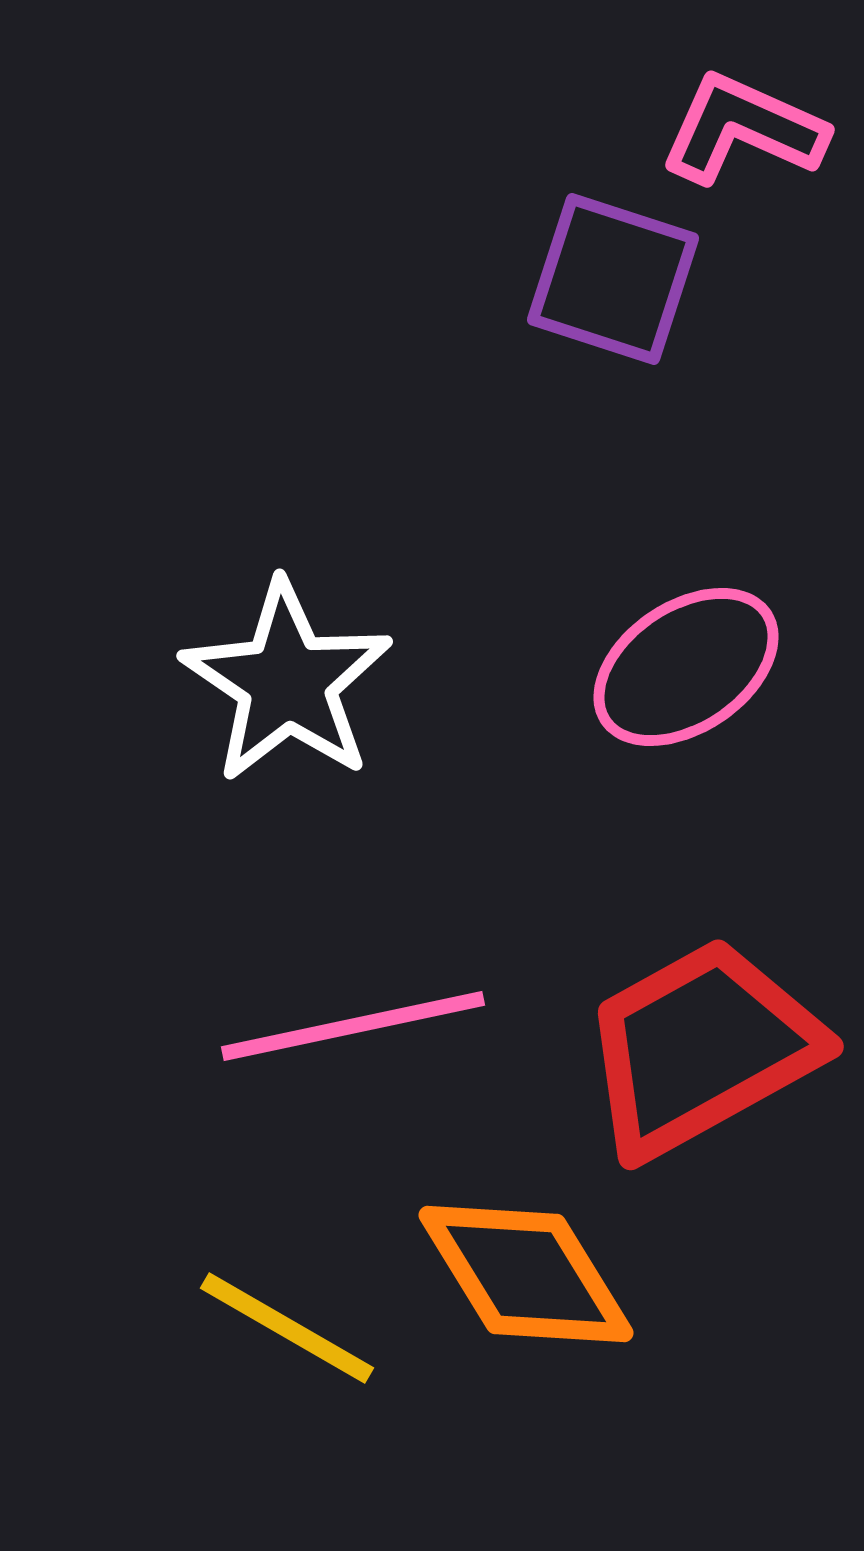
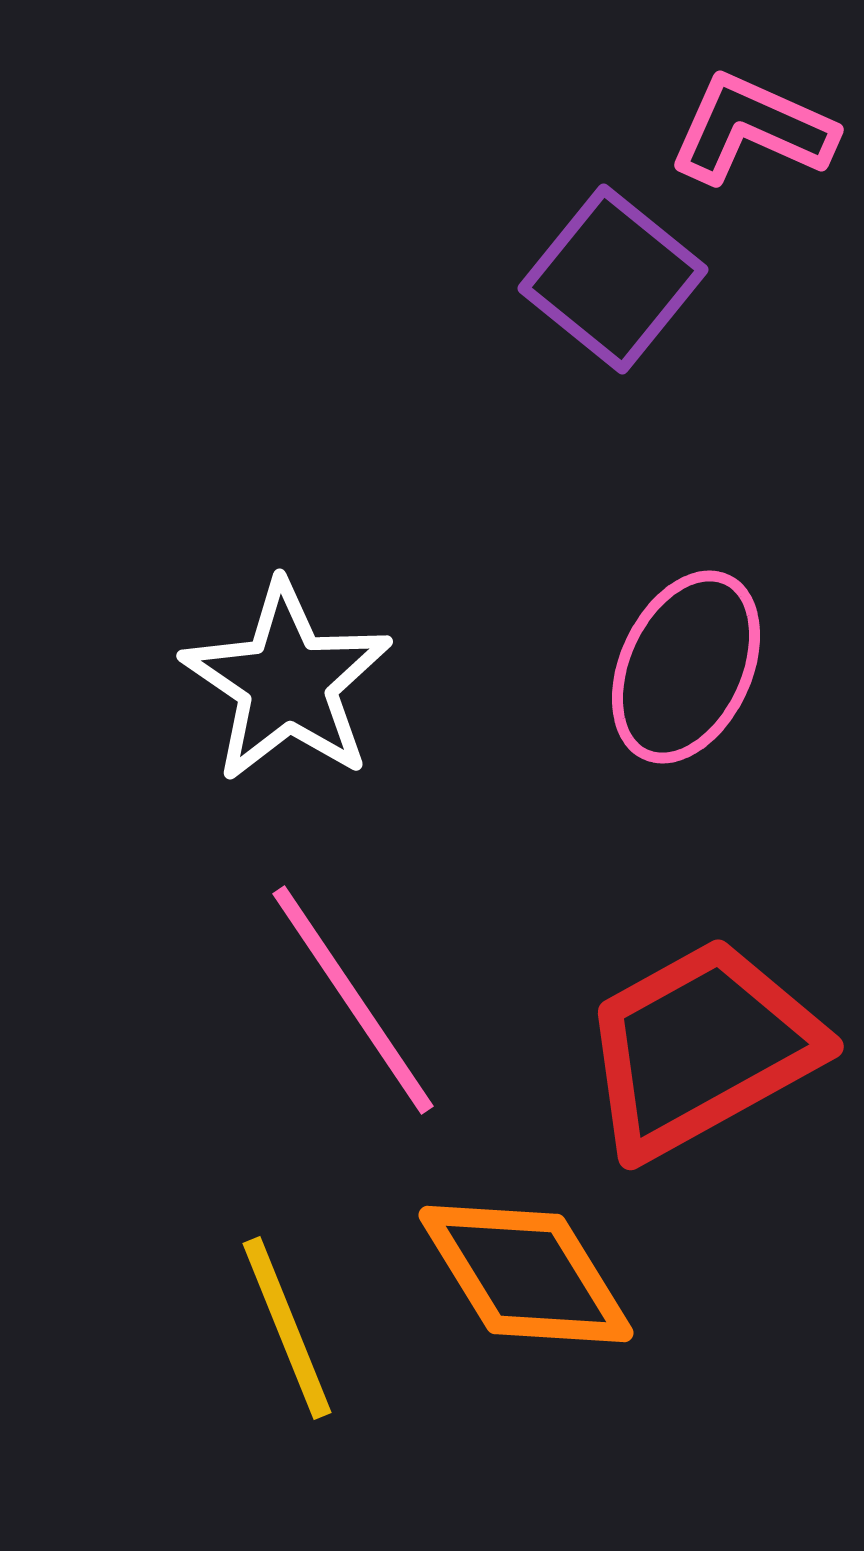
pink L-shape: moved 9 px right
purple square: rotated 21 degrees clockwise
pink ellipse: rotated 31 degrees counterclockwise
pink line: moved 26 px up; rotated 68 degrees clockwise
yellow line: rotated 38 degrees clockwise
